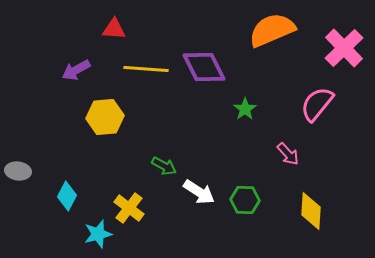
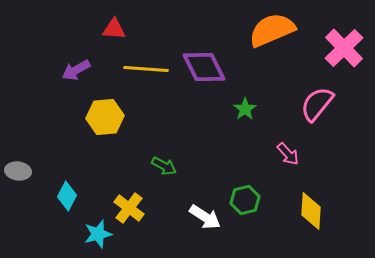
white arrow: moved 6 px right, 25 px down
green hexagon: rotated 16 degrees counterclockwise
